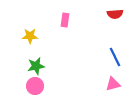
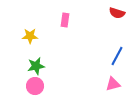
red semicircle: moved 2 px right, 1 px up; rotated 21 degrees clockwise
blue line: moved 2 px right, 1 px up; rotated 54 degrees clockwise
